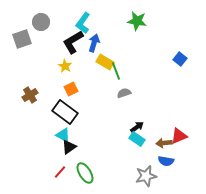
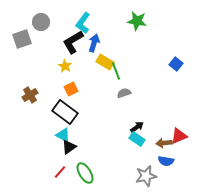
blue square: moved 4 px left, 5 px down
